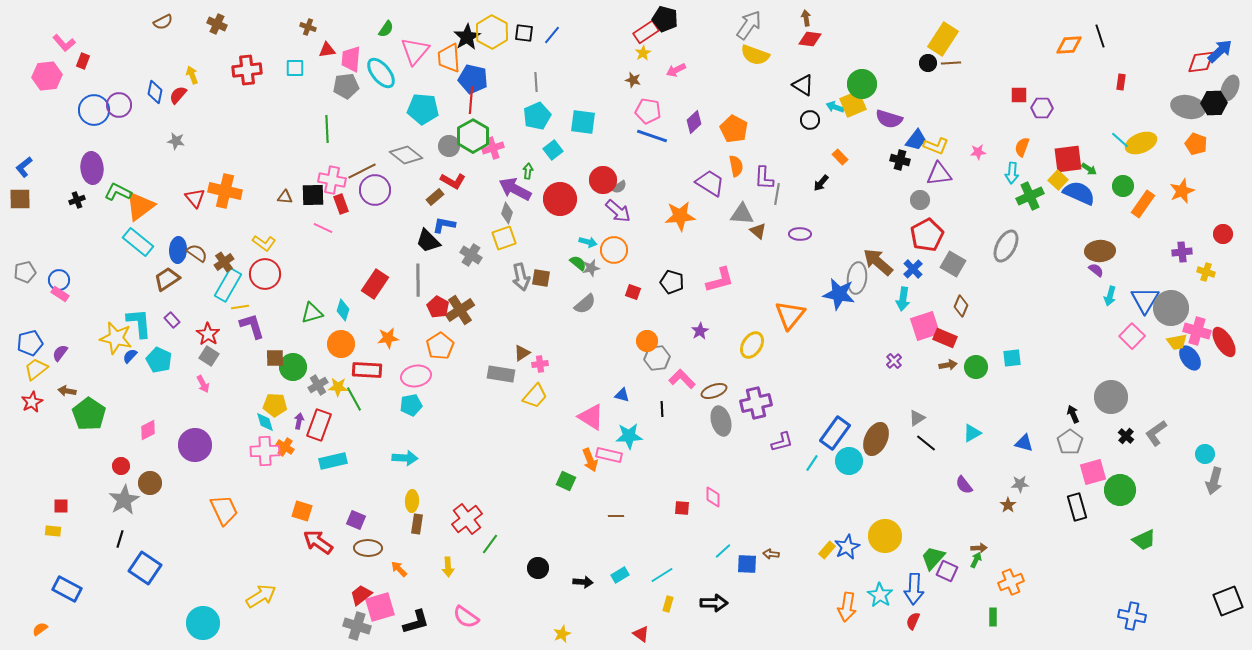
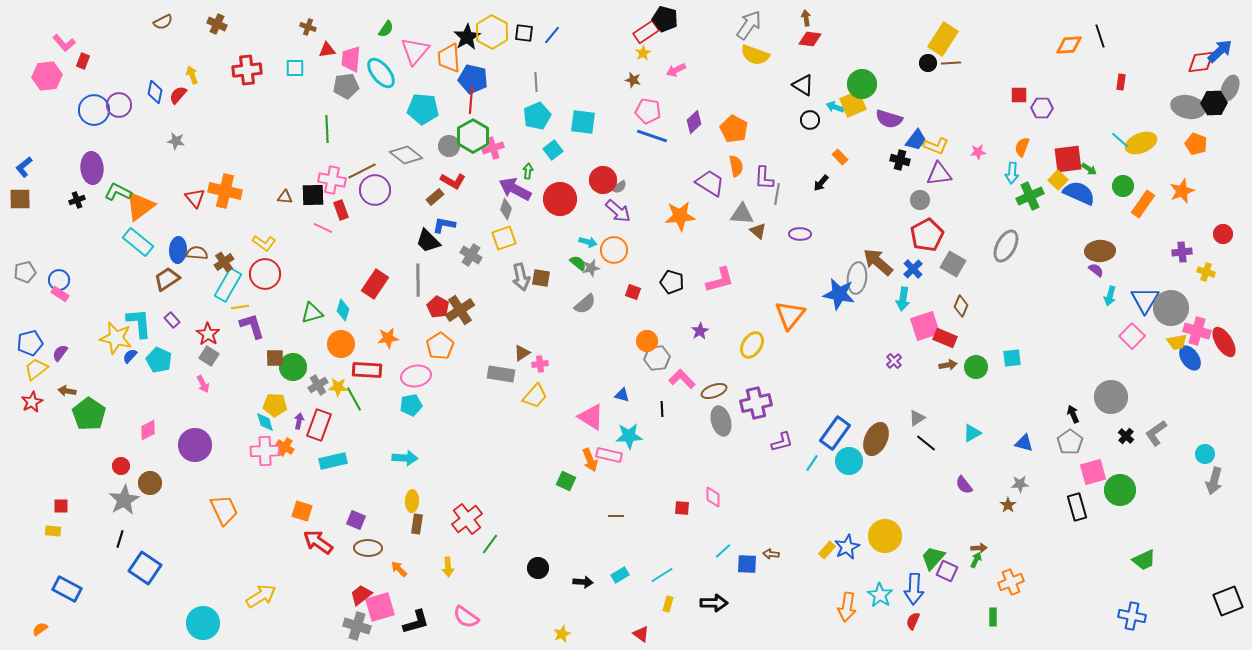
red rectangle at (341, 204): moved 6 px down
gray diamond at (507, 213): moved 1 px left, 4 px up
brown semicircle at (197, 253): rotated 30 degrees counterclockwise
green trapezoid at (1144, 540): moved 20 px down
